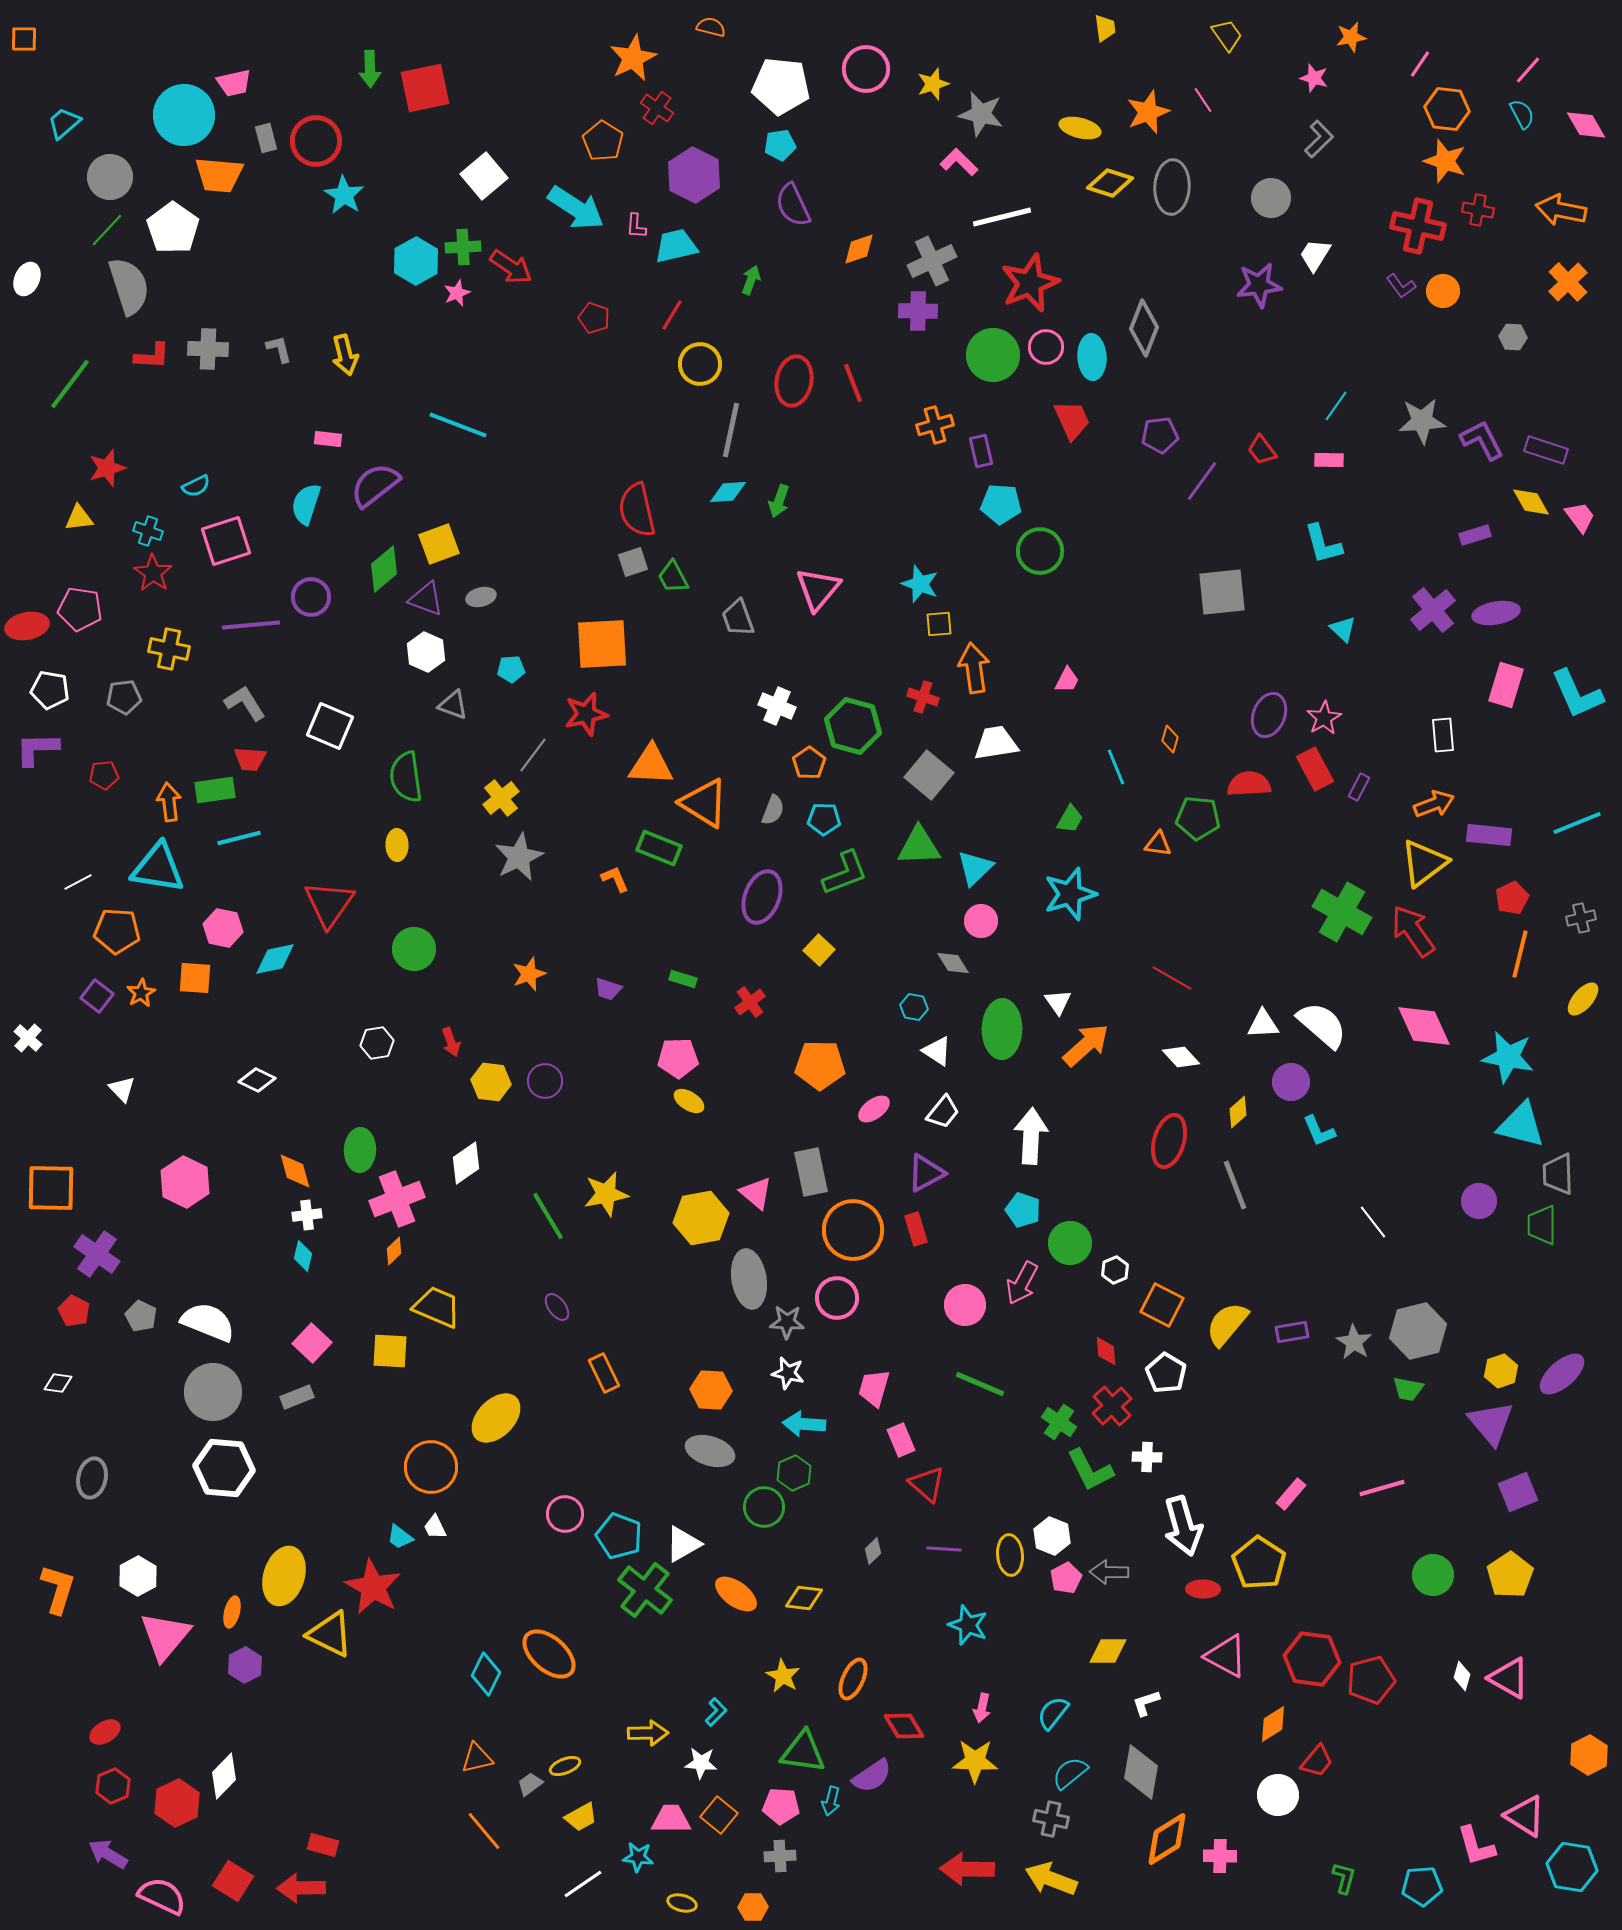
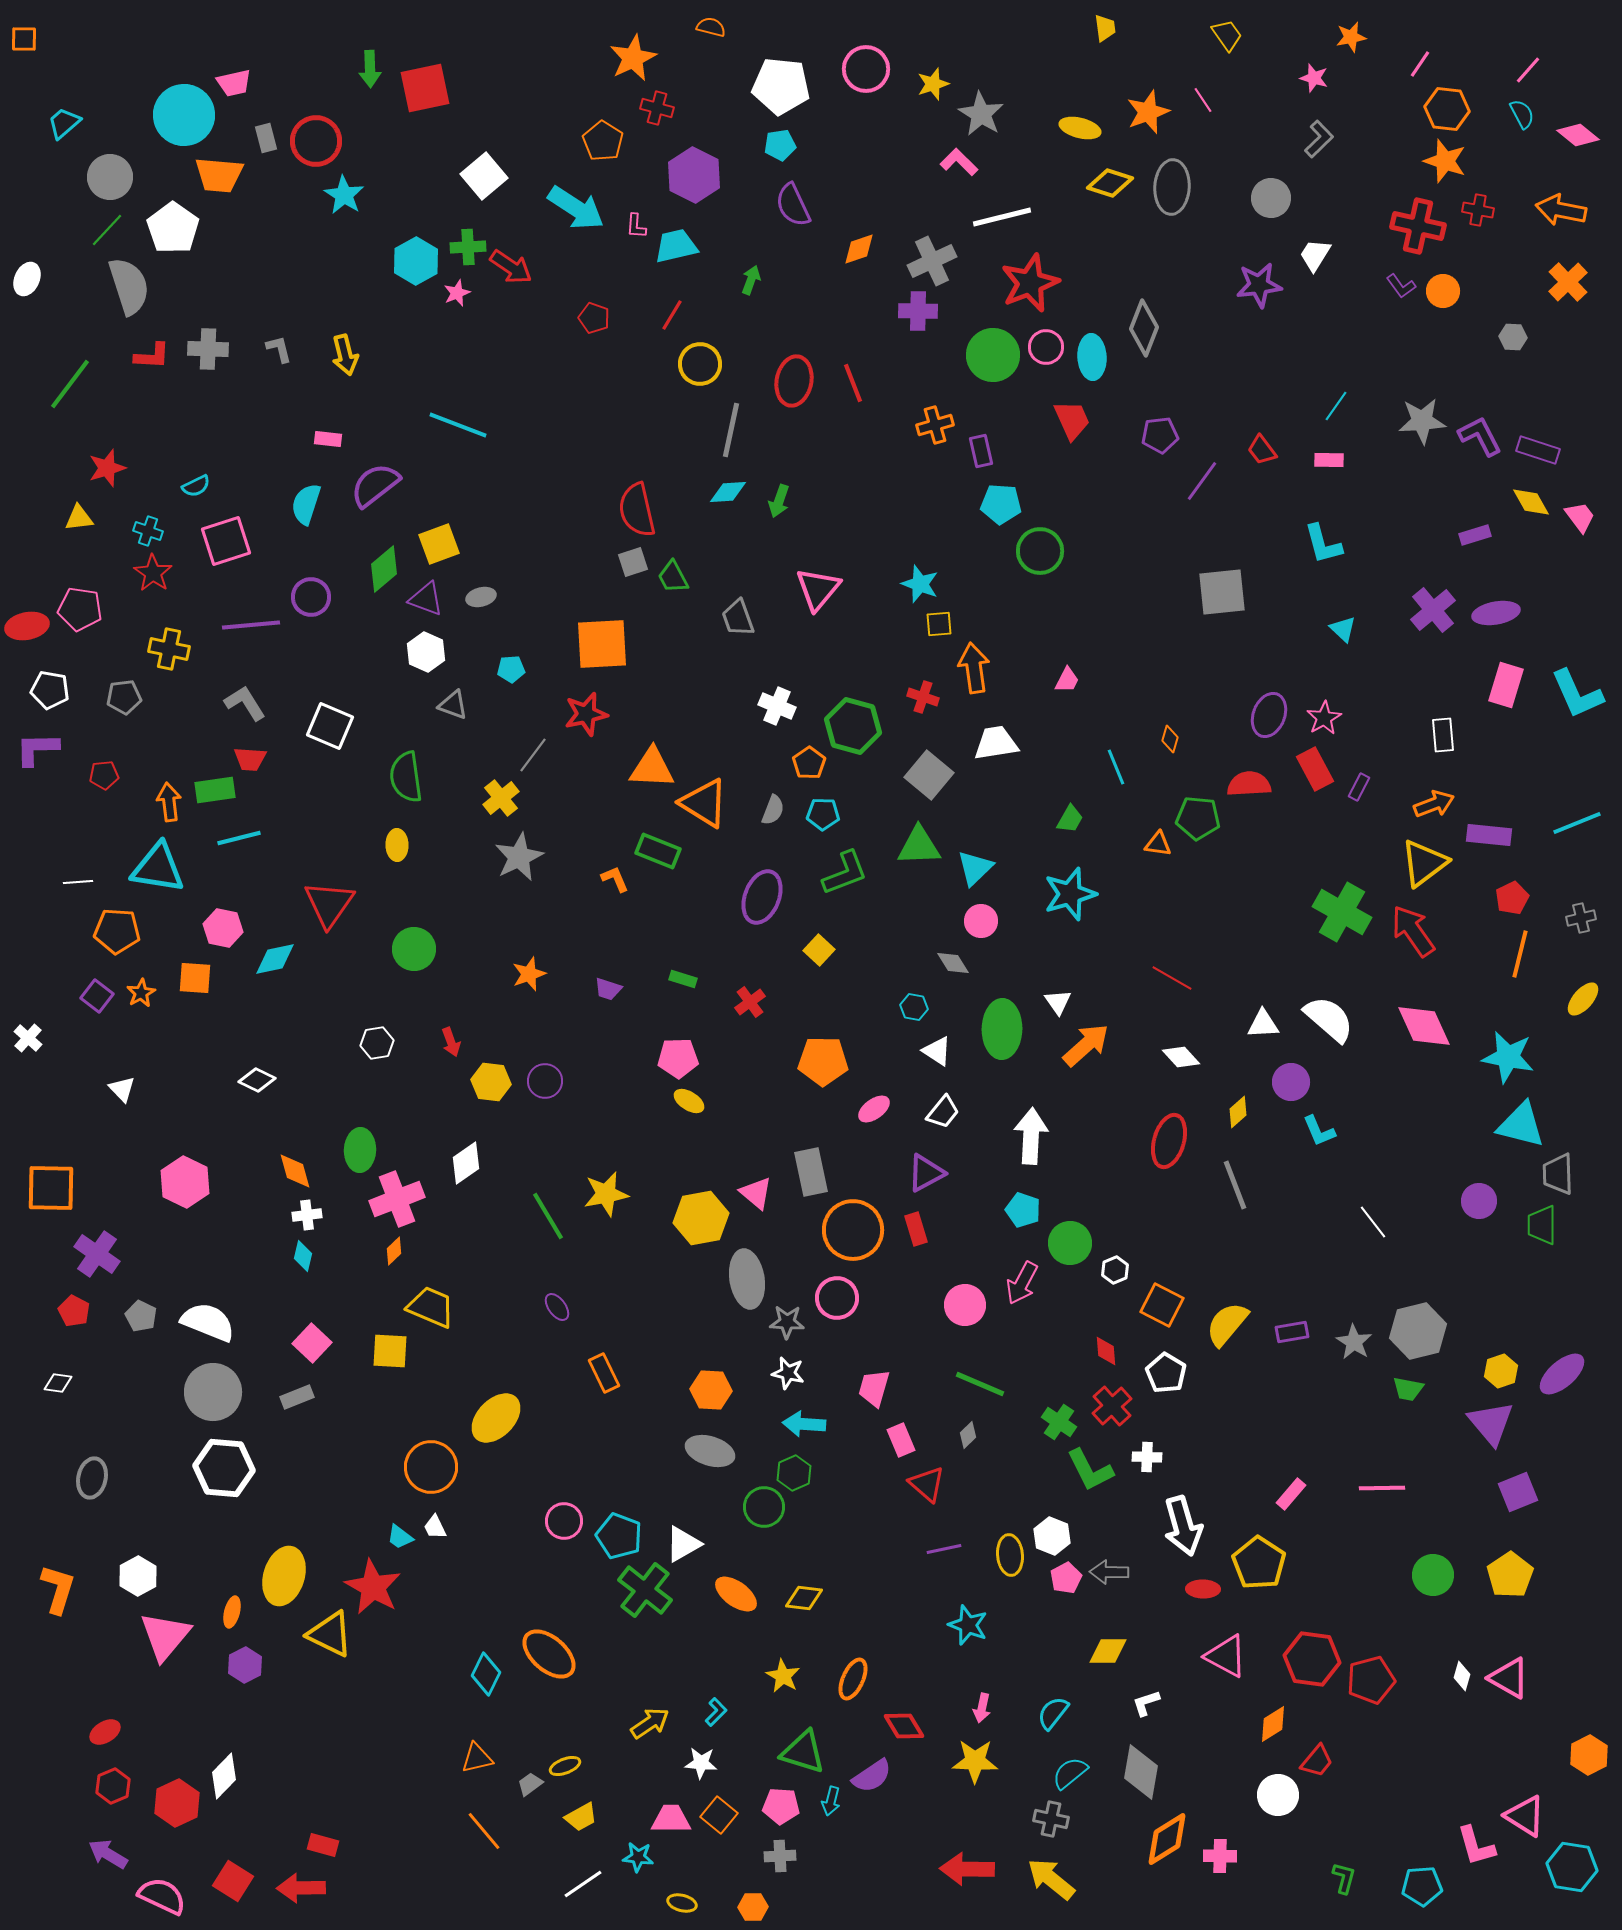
red cross at (657, 108): rotated 20 degrees counterclockwise
gray star at (981, 114): rotated 18 degrees clockwise
pink diamond at (1586, 125): moved 8 px left, 10 px down; rotated 21 degrees counterclockwise
green cross at (463, 247): moved 5 px right
purple L-shape at (1482, 440): moved 2 px left, 4 px up
purple rectangle at (1546, 450): moved 8 px left
orange triangle at (651, 765): moved 1 px right, 3 px down
cyan pentagon at (824, 819): moved 1 px left, 5 px up
green rectangle at (659, 848): moved 1 px left, 3 px down
white line at (78, 882): rotated 24 degrees clockwise
white semicircle at (1322, 1025): moved 7 px right, 6 px up
orange pentagon at (820, 1065): moved 3 px right, 4 px up
gray ellipse at (749, 1279): moved 2 px left
yellow trapezoid at (437, 1307): moved 6 px left
pink line at (1382, 1488): rotated 15 degrees clockwise
pink circle at (565, 1514): moved 1 px left, 7 px down
purple line at (944, 1549): rotated 16 degrees counterclockwise
gray diamond at (873, 1551): moved 95 px right, 116 px up
yellow arrow at (648, 1733): moved 2 px right, 10 px up; rotated 33 degrees counterclockwise
green triangle at (803, 1752): rotated 9 degrees clockwise
yellow arrow at (1051, 1879): rotated 18 degrees clockwise
